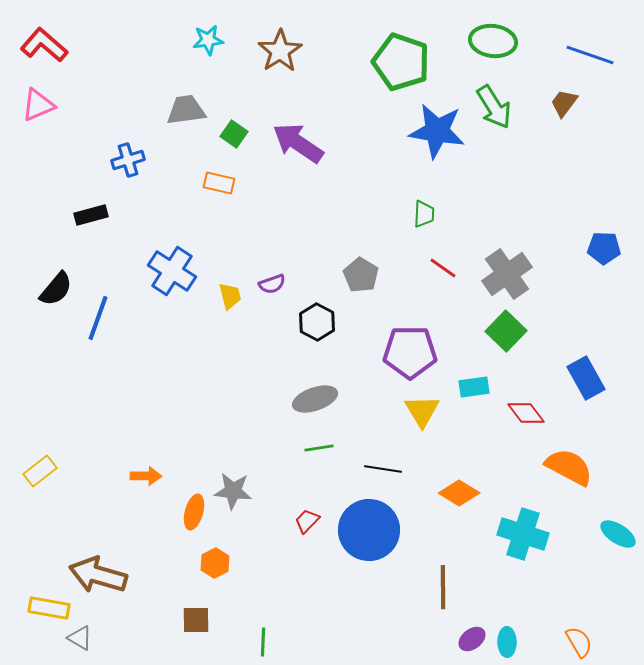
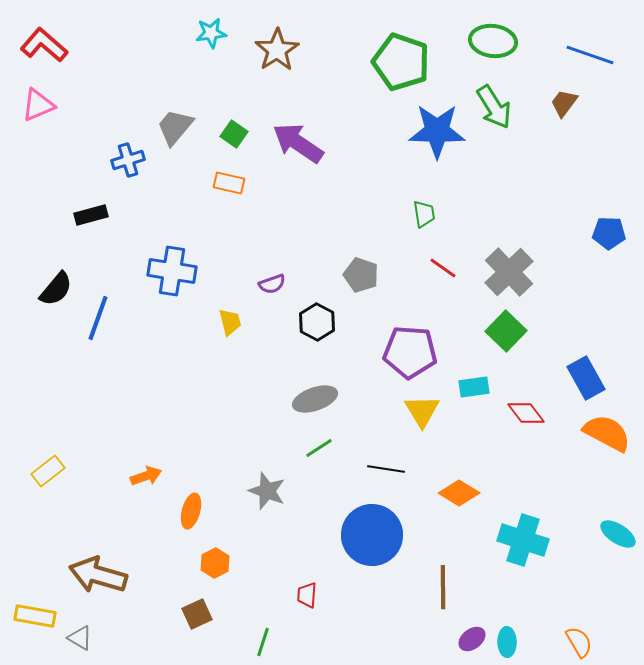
cyan star at (208, 40): moved 3 px right, 7 px up
brown star at (280, 51): moved 3 px left, 1 px up
gray trapezoid at (186, 110): moved 11 px left, 17 px down; rotated 42 degrees counterclockwise
blue star at (437, 131): rotated 8 degrees counterclockwise
orange rectangle at (219, 183): moved 10 px right
green trapezoid at (424, 214): rotated 12 degrees counterclockwise
blue pentagon at (604, 248): moved 5 px right, 15 px up
blue cross at (172, 271): rotated 24 degrees counterclockwise
gray cross at (507, 274): moved 2 px right, 2 px up; rotated 9 degrees counterclockwise
gray pentagon at (361, 275): rotated 12 degrees counterclockwise
yellow trapezoid at (230, 296): moved 26 px down
purple pentagon at (410, 352): rotated 4 degrees clockwise
green line at (319, 448): rotated 24 degrees counterclockwise
orange semicircle at (569, 467): moved 38 px right, 34 px up
black line at (383, 469): moved 3 px right
yellow rectangle at (40, 471): moved 8 px right
orange arrow at (146, 476): rotated 20 degrees counterclockwise
gray star at (233, 491): moved 34 px right; rotated 15 degrees clockwise
orange ellipse at (194, 512): moved 3 px left, 1 px up
red trapezoid at (307, 521): moved 74 px down; rotated 40 degrees counterclockwise
blue circle at (369, 530): moved 3 px right, 5 px down
cyan cross at (523, 534): moved 6 px down
yellow rectangle at (49, 608): moved 14 px left, 8 px down
brown square at (196, 620): moved 1 px right, 6 px up; rotated 24 degrees counterclockwise
green line at (263, 642): rotated 16 degrees clockwise
